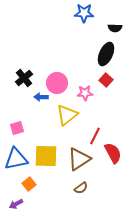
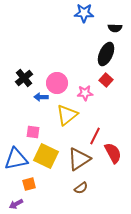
pink square: moved 16 px right, 4 px down; rotated 24 degrees clockwise
yellow square: rotated 25 degrees clockwise
orange square: rotated 24 degrees clockwise
